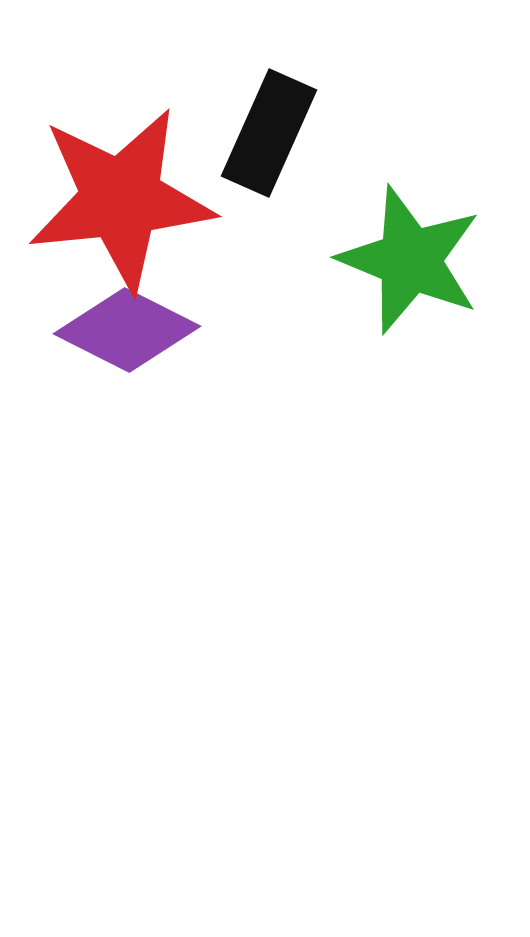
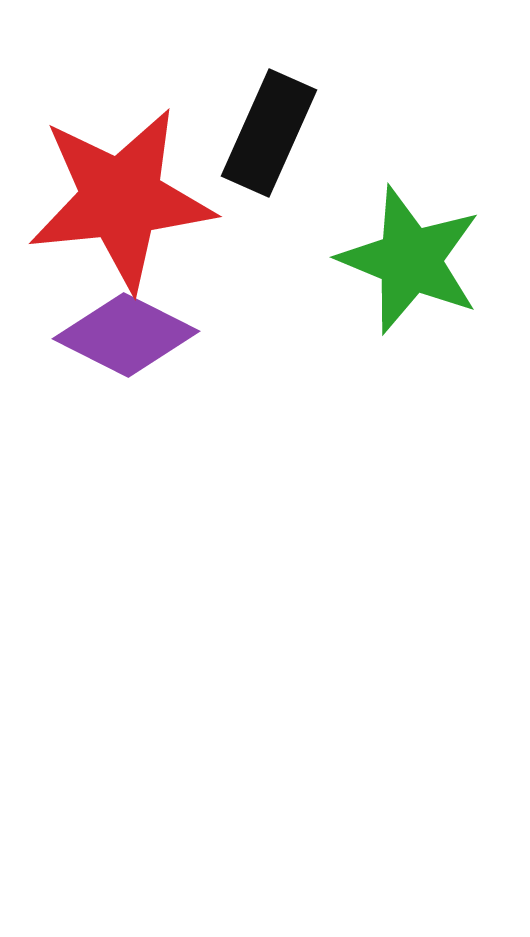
purple diamond: moved 1 px left, 5 px down
